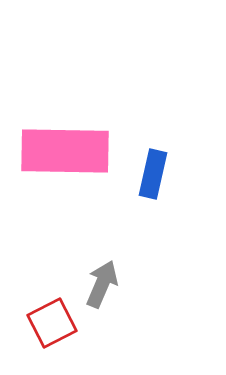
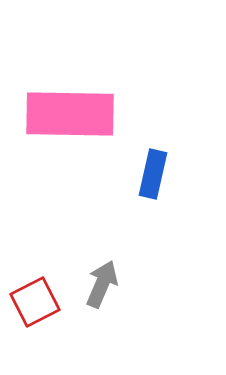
pink rectangle: moved 5 px right, 37 px up
red square: moved 17 px left, 21 px up
